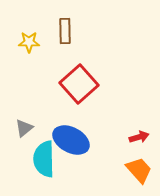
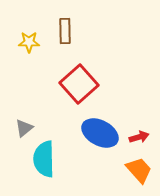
blue ellipse: moved 29 px right, 7 px up
